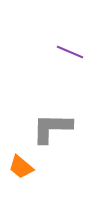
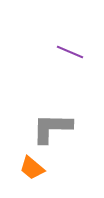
orange trapezoid: moved 11 px right, 1 px down
